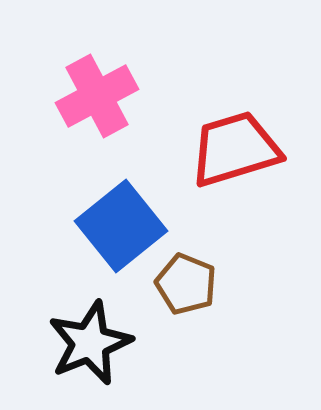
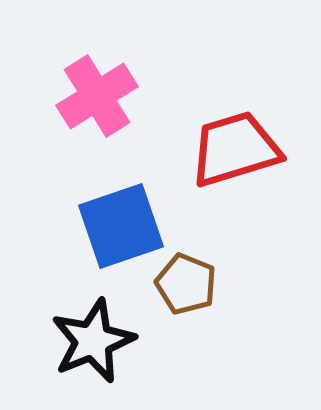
pink cross: rotated 4 degrees counterclockwise
blue square: rotated 20 degrees clockwise
black star: moved 3 px right, 2 px up
